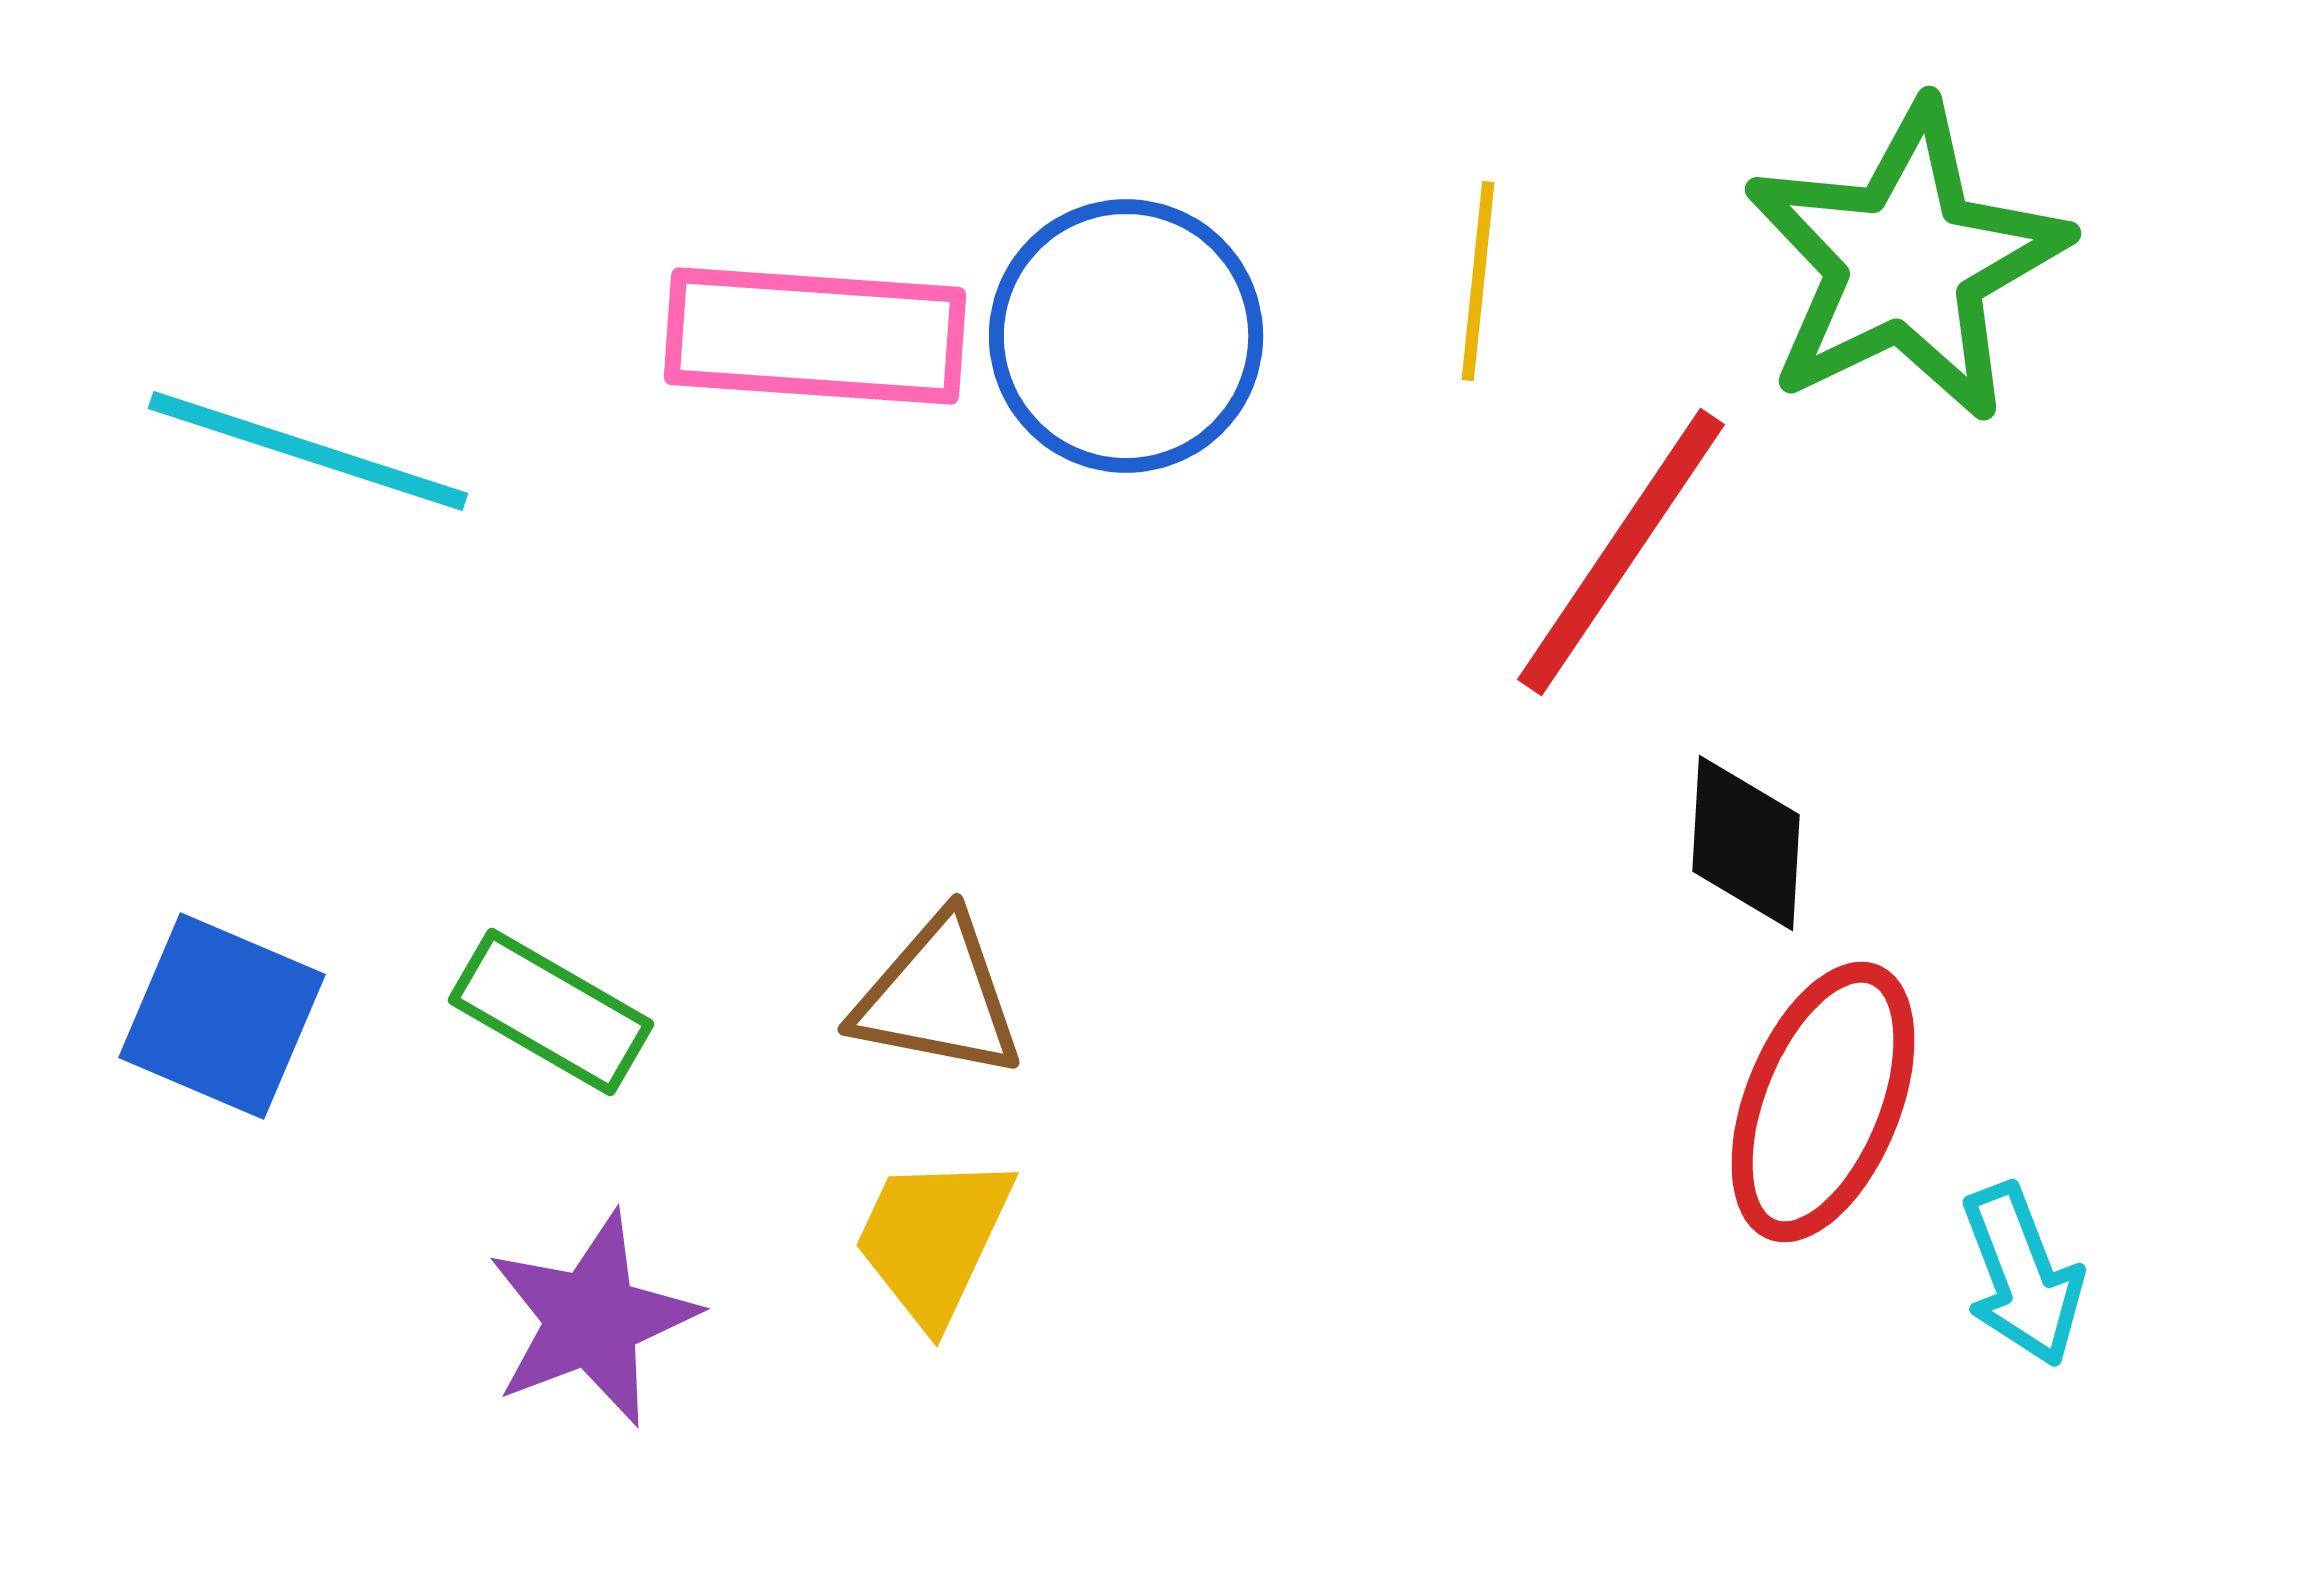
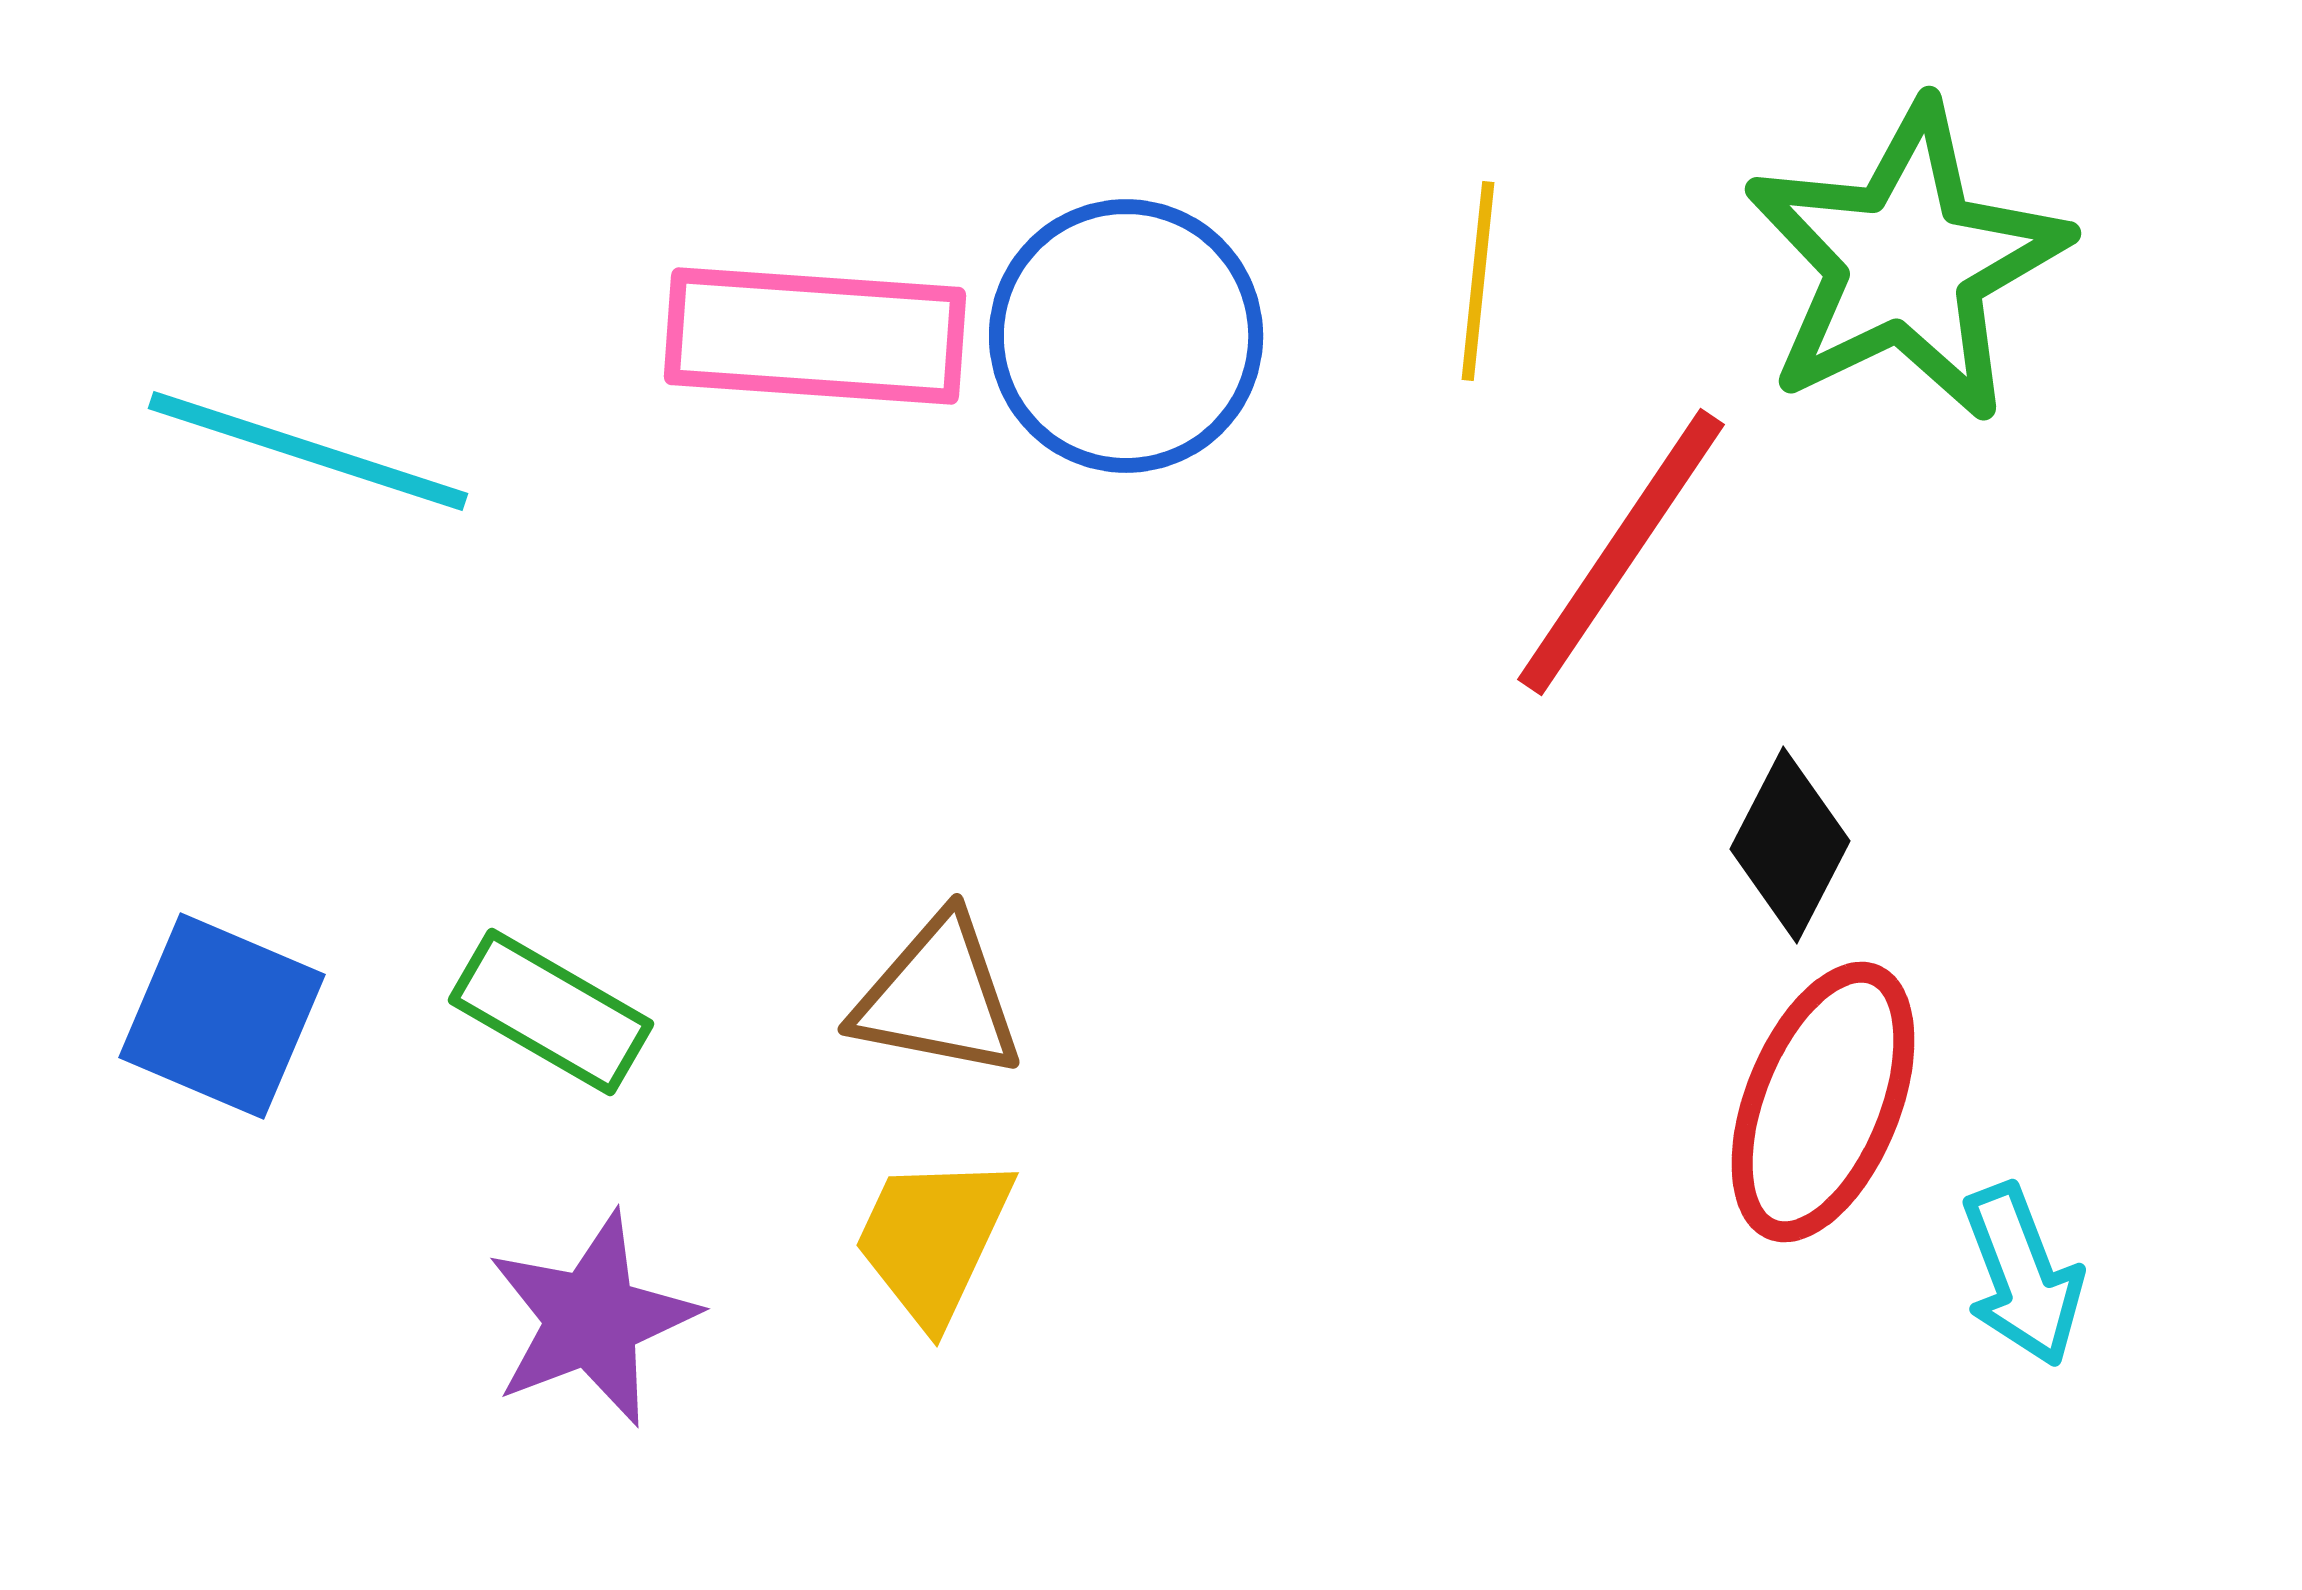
black diamond: moved 44 px right, 2 px down; rotated 24 degrees clockwise
